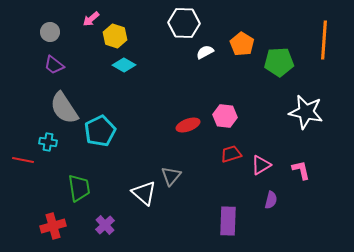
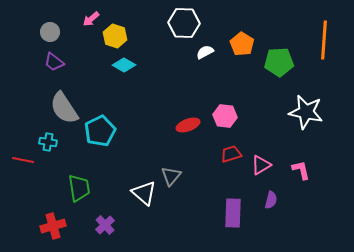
purple trapezoid: moved 3 px up
purple rectangle: moved 5 px right, 8 px up
